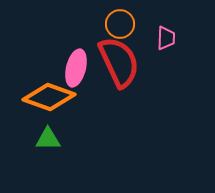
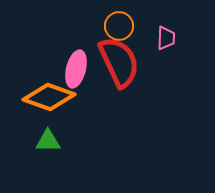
orange circle: moved 1 px left, 2 px down
pink ellipse: moved 1 px down
green triangle: moved 2 px down
